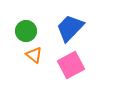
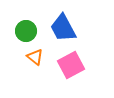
blue trapezoid: moved 7 px left; rotated 72 degrees counterclockwise
orange triangle: moved 1 px right, 2 px down
